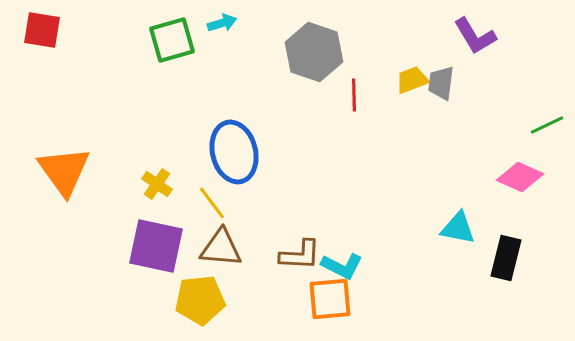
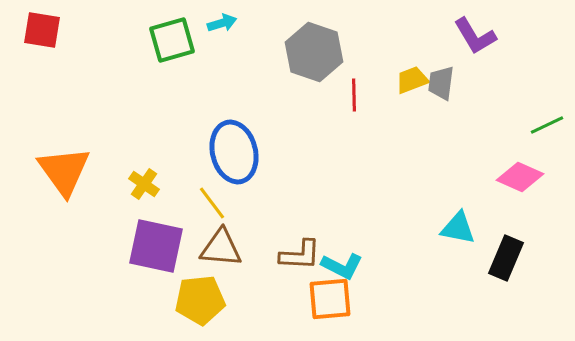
yellow cross: moved 13 px left
black rectangle: rotated 9 degrees clockwise
